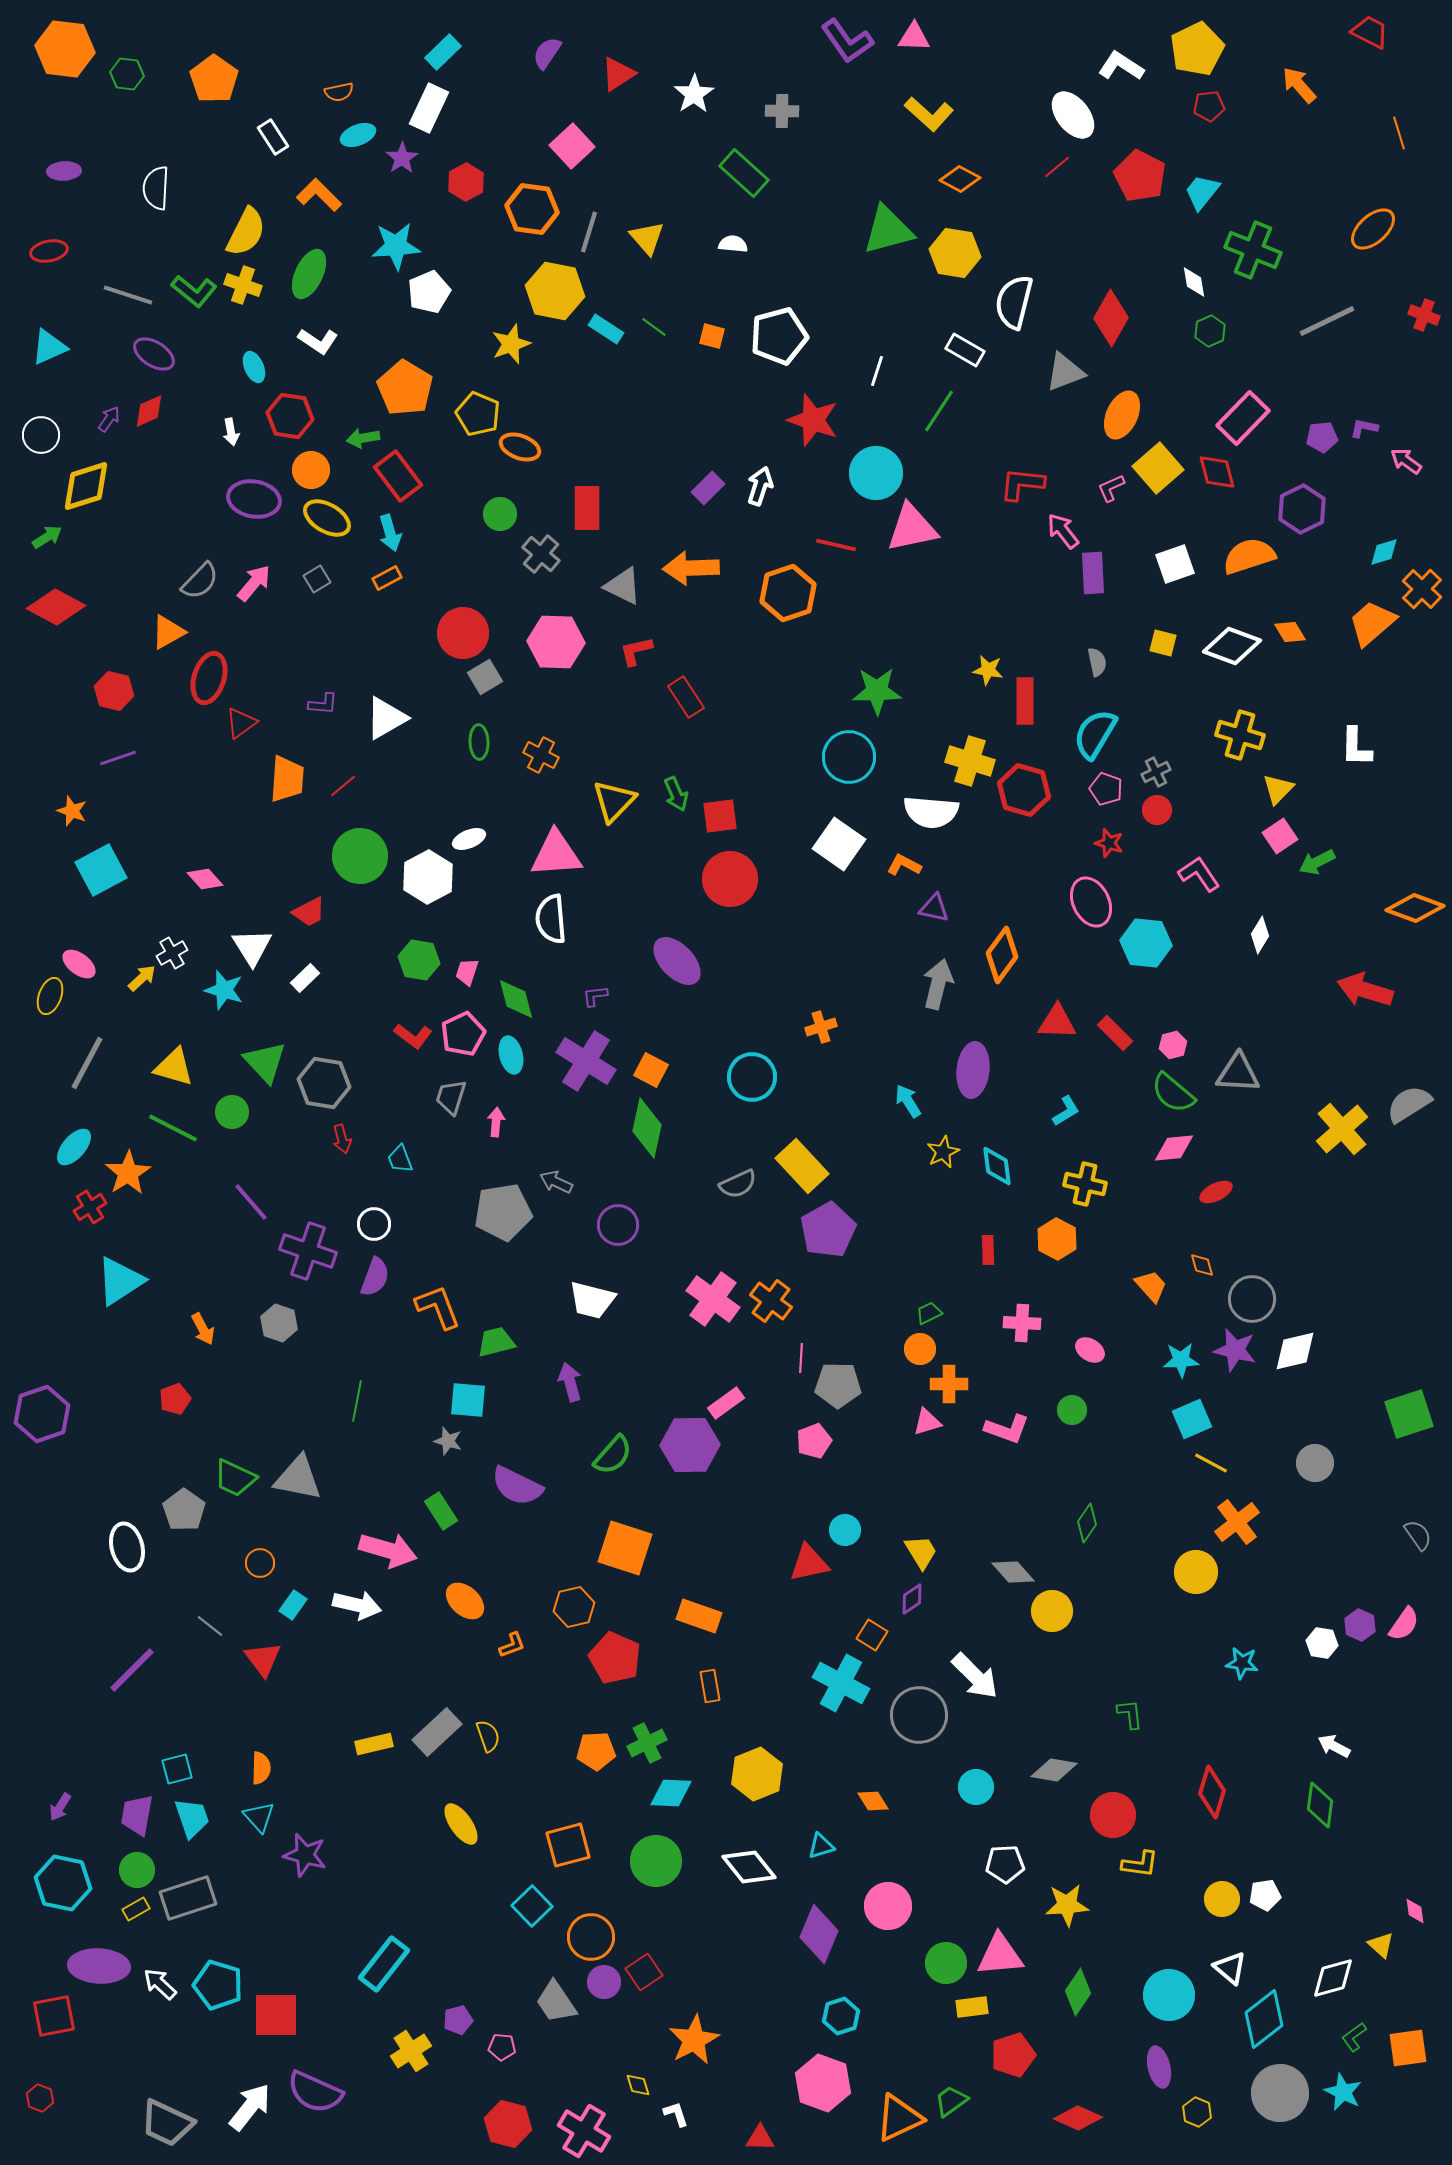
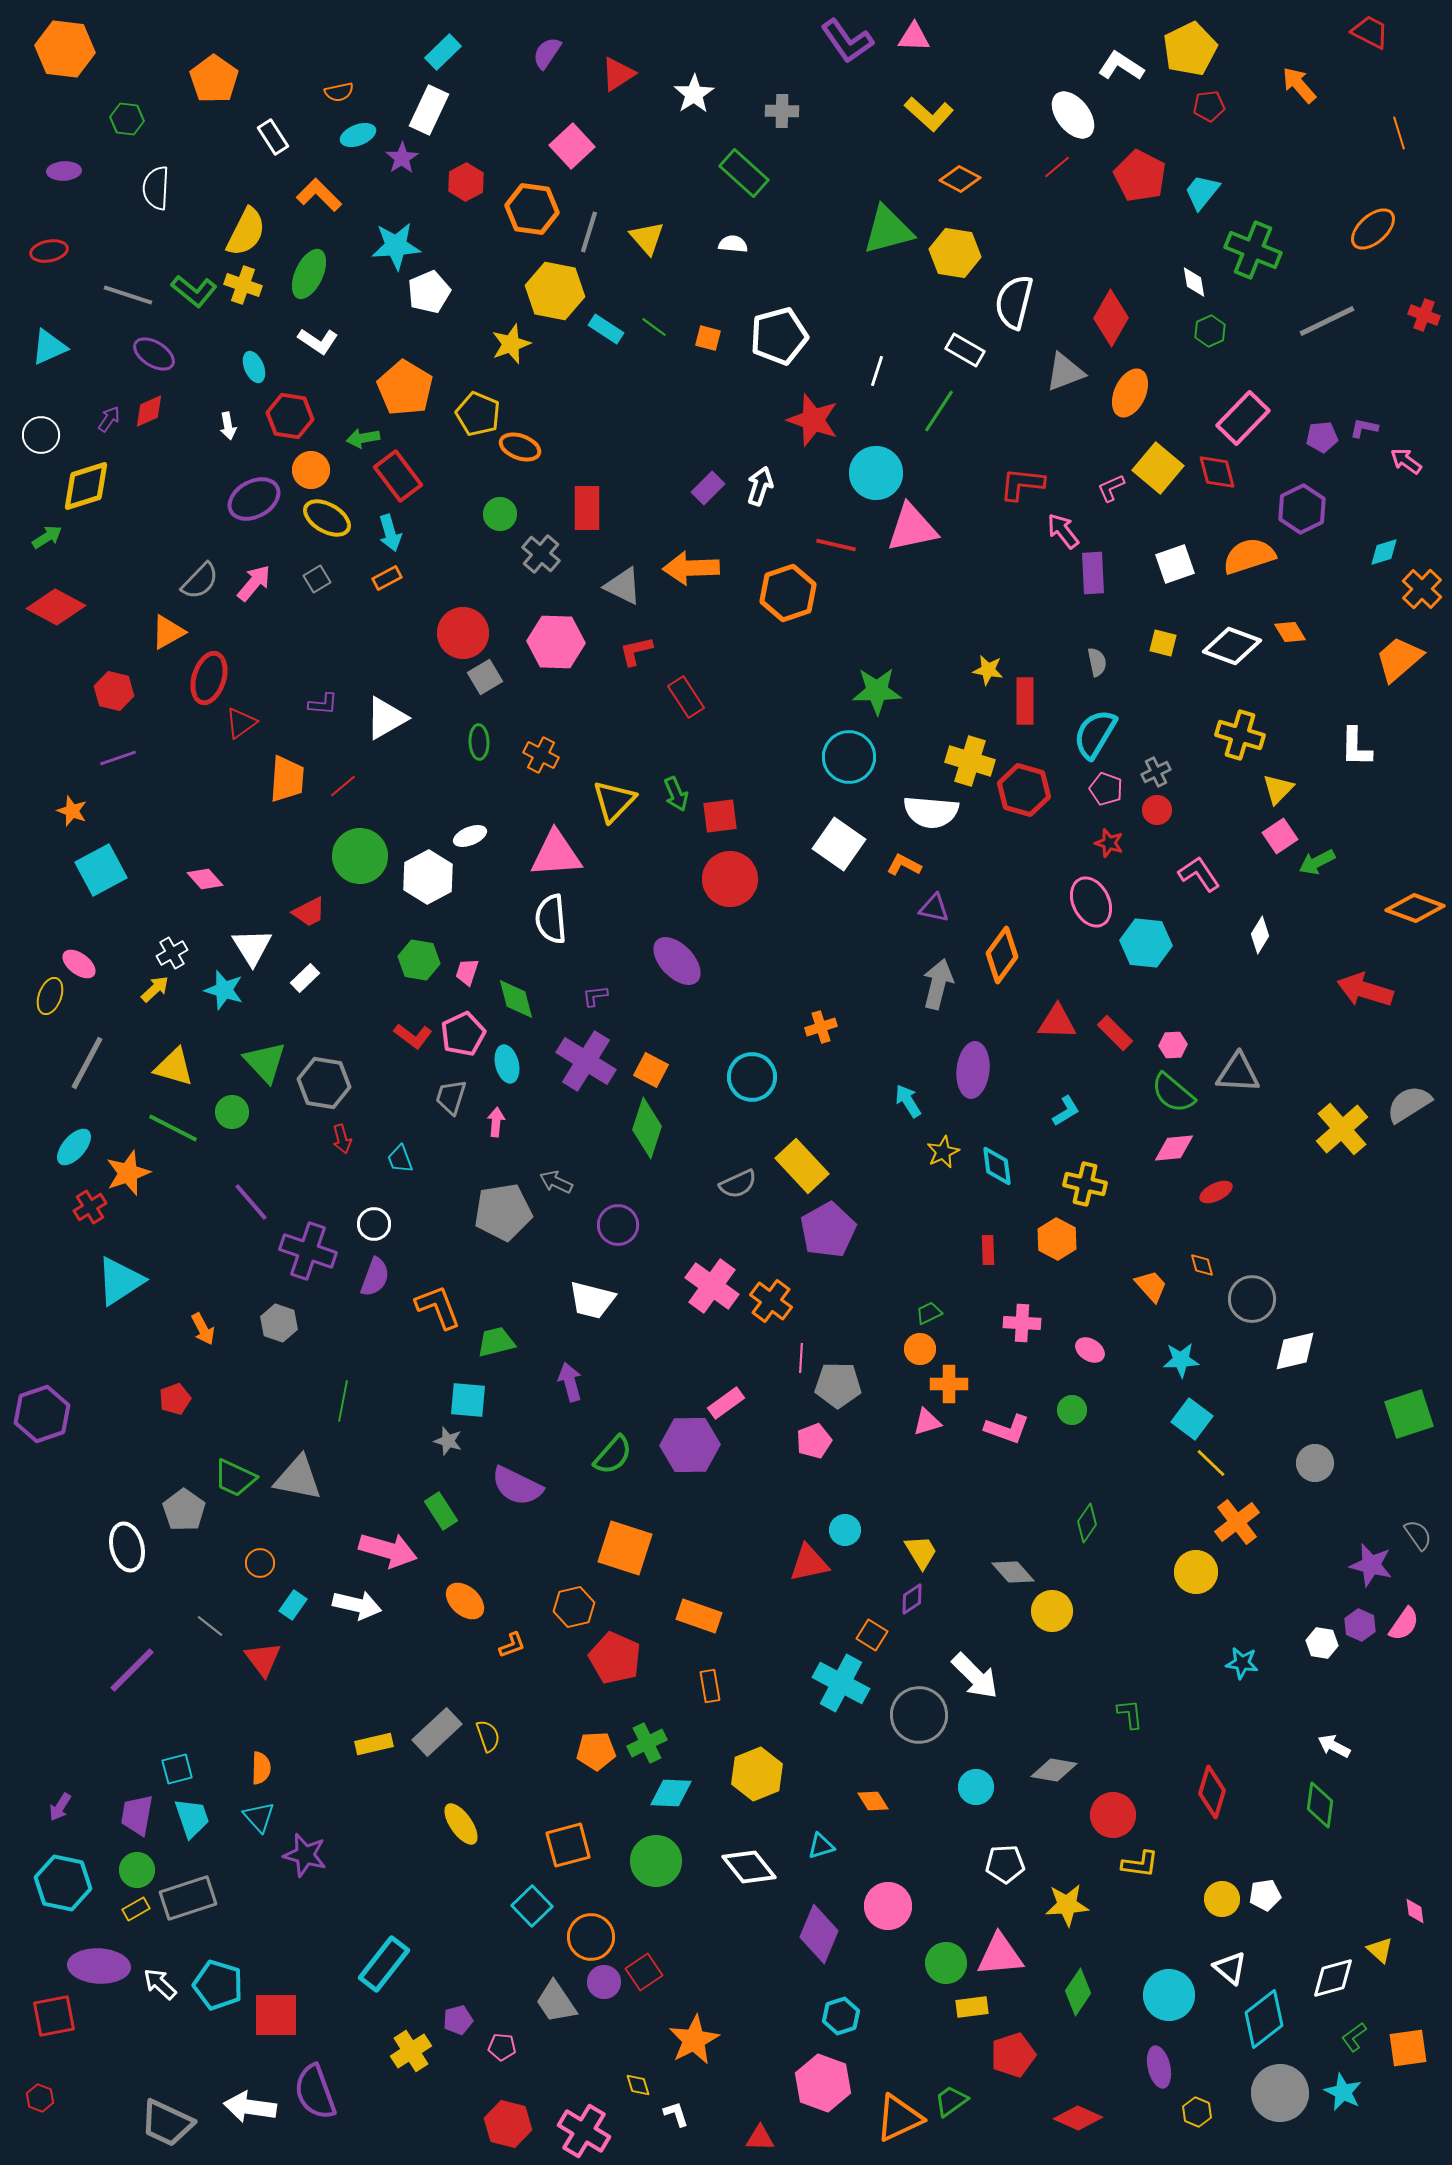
yellow pentagon at (1197, 49): moved 7 px left
green hexagon at (127, 74): moved 45 px down
white rectangle at (429, 108): moved 2 px down
orange square at (712, 336): moved 4 px left, 2 px down
orange ellipse at (1122, 415): moved 8 px right, 22 px up
white arrow at (231, 432): moved 3 px left, 6 px up
yellow square at (1158, 468): rotated 9 degrees counterclockwise
purple ellipse at (254, 499): rotated 39 degrees counterclockwise
orange trapezoid at (1372, 623): moved 27 px right, 36 px down
white ellipse at (469, 839): moved 1 px right, 3 px up
yellow arrow at (142, 978): moved 13 px right, 11 px down
pink hexagon at (1173, 1045): rotated 12 degrees clockwise
cyan ellipse at (511, 1055): moved 4 px left, 9 px down
green diamond at (647, 1128): rotated 6 degrees clockwise
orange star at (128, 1173): rotated 12 degrees clockwise
pink cross at (713, 1299): moved 1 px left, 13 px up
purple star at (1235, 1350): moved 136 px right, 215 px down
green line at (357, 1401): moved 14 px left
cyan square at (1192, 1419): rotated 30 degrees counterclockwise
yellow line at (1211, 1463): rotated 16 degrees clockwise
yellow triangle at (1381, 1945): moved 1 px left, 5 px down
purple semicircle at (315, 2092): rotated 46 degrees clockwise
white arrow at (250, 2107): rotated 120 degrees counterclockwise
